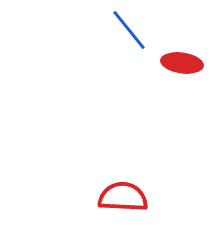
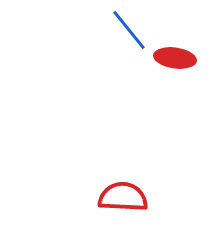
red ellipse: moved 7 px left, 5 px up
